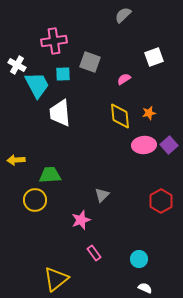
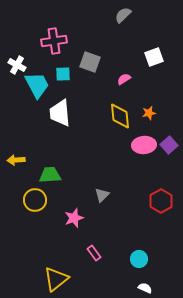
pink star: moved 7 px left, 2 px up
